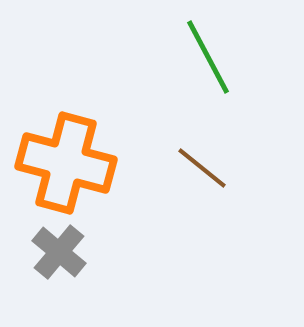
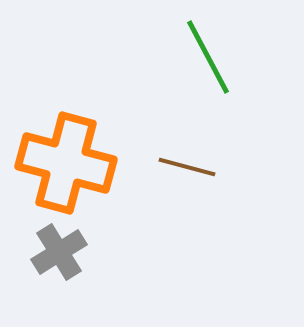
brown line: moved 15 px left, 1 px up; rotated 24 degrees counterclockwise
gray cross: rotated 18 degrees clockwise
